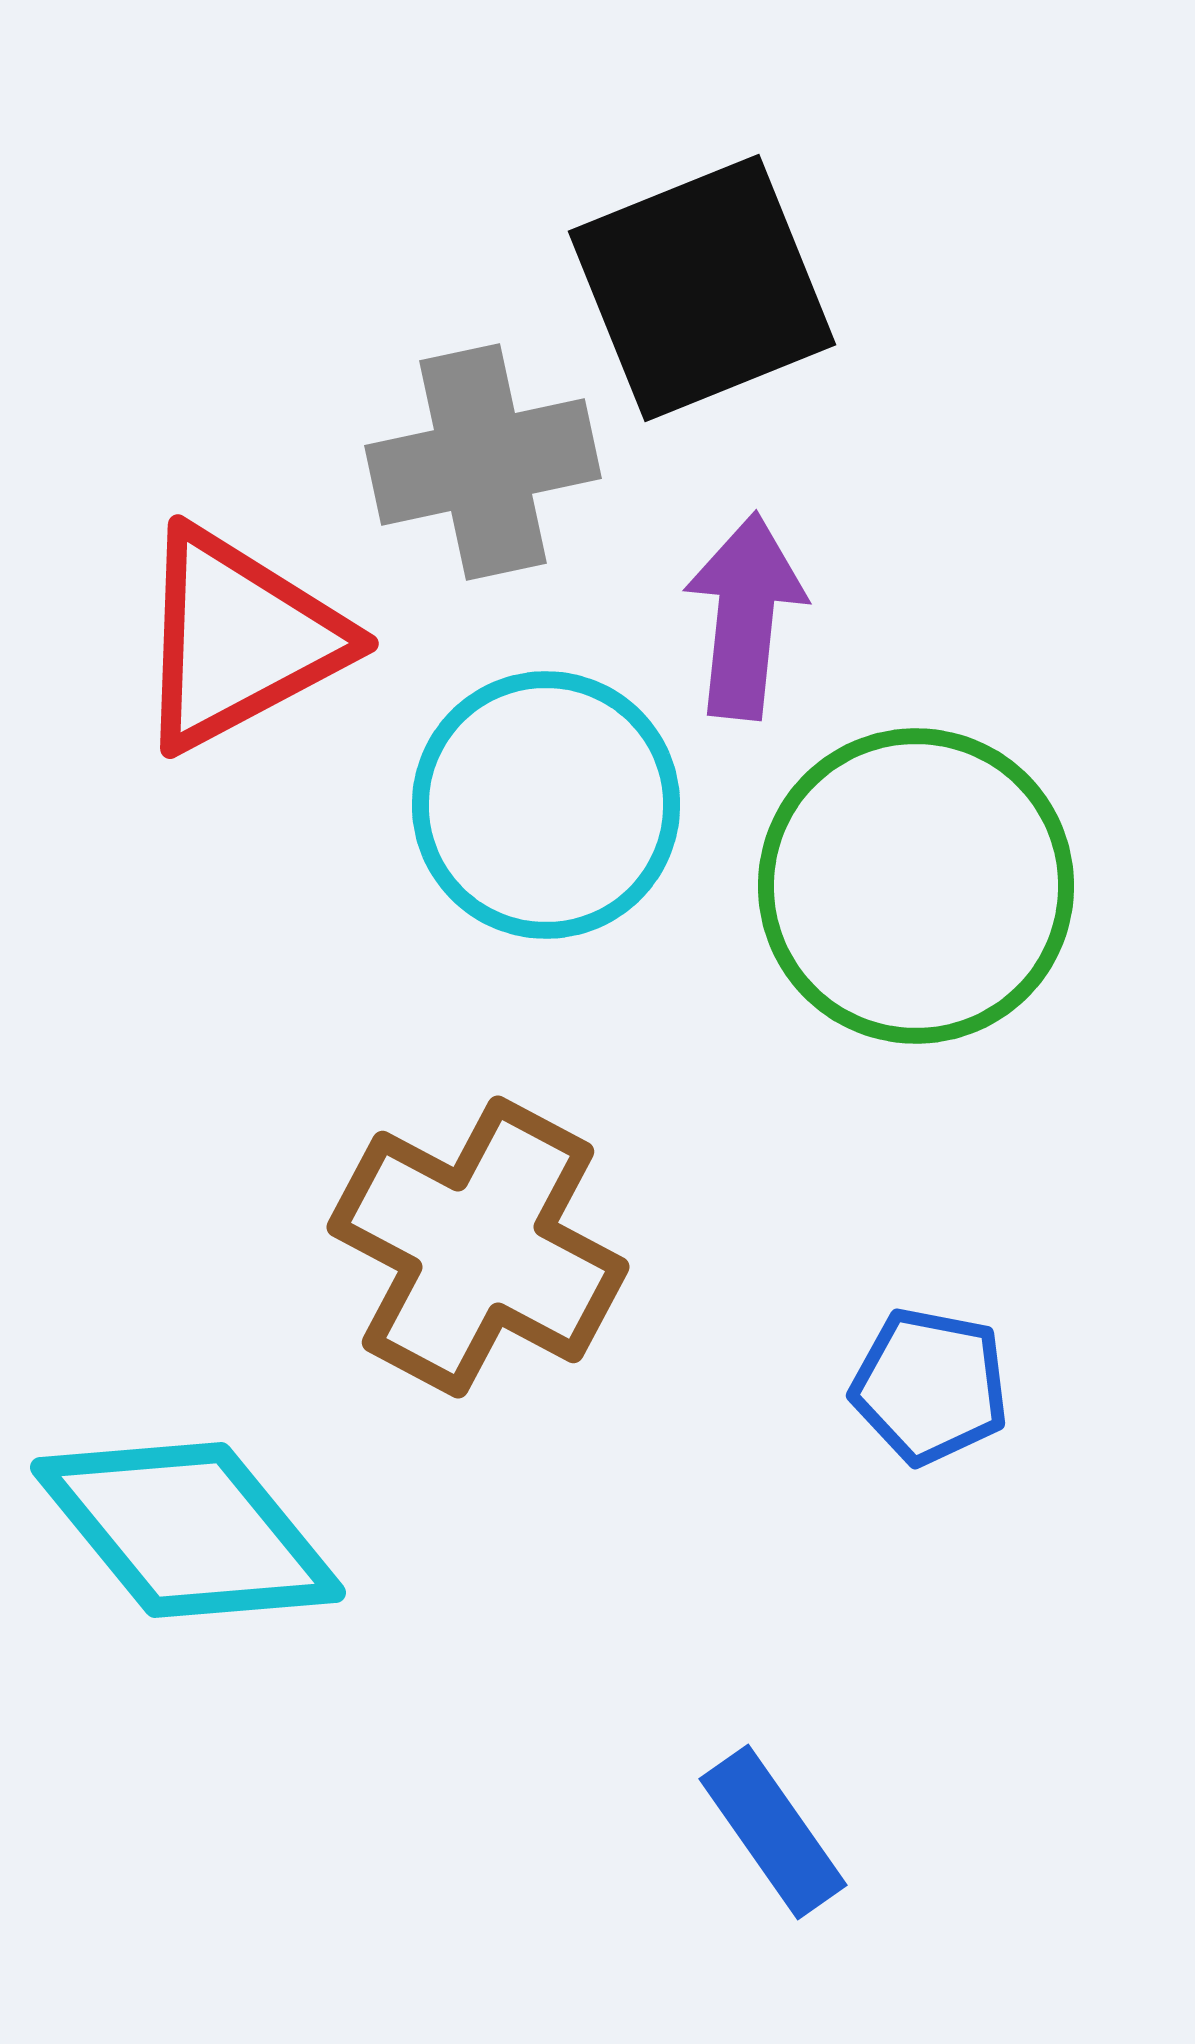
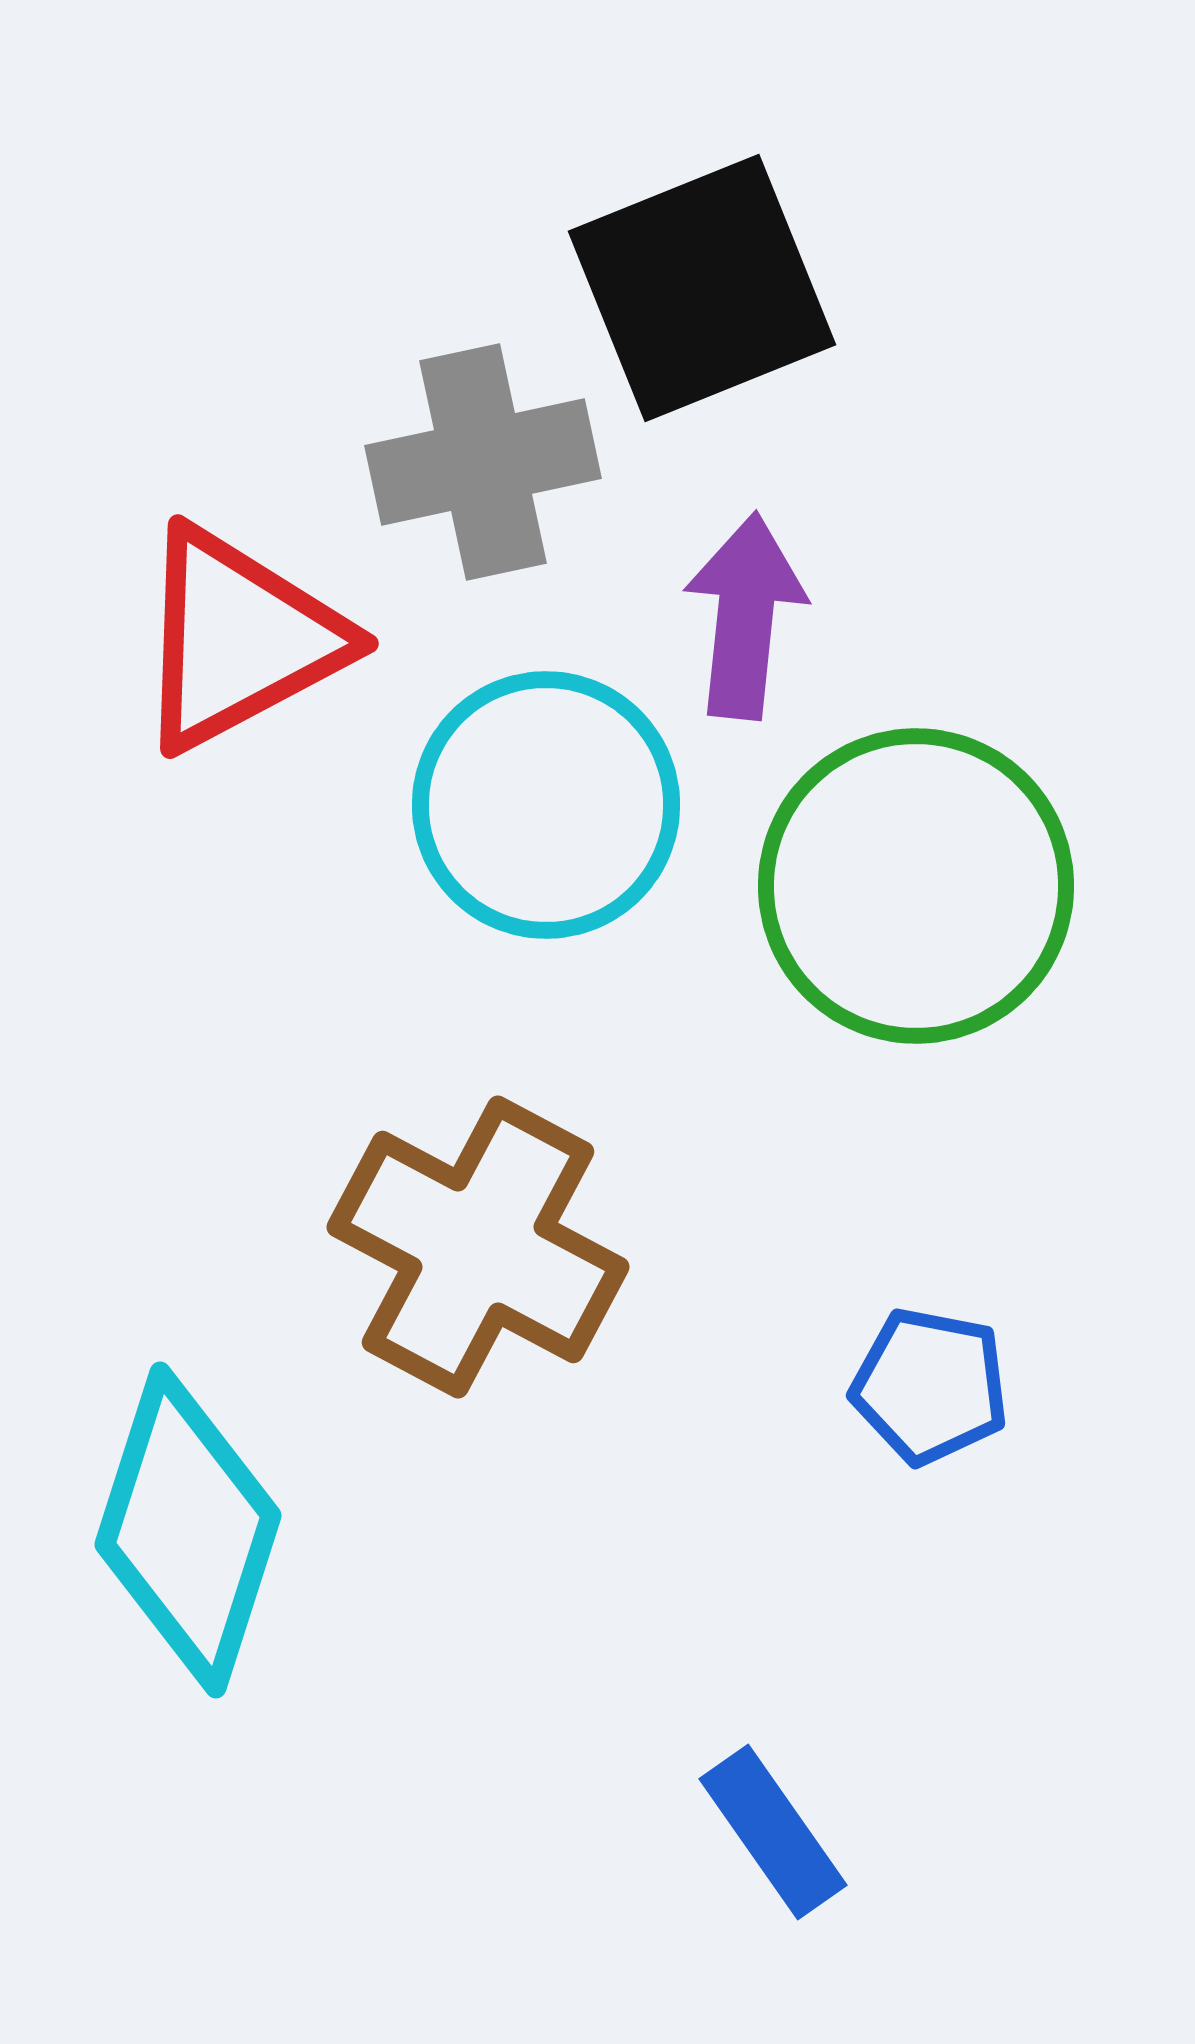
cyan diamond: rotated 57 degrees clockwise
